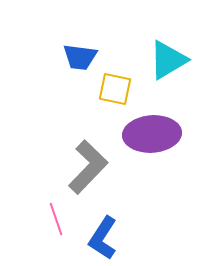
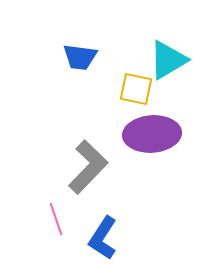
yellow square: moved 21 px right
